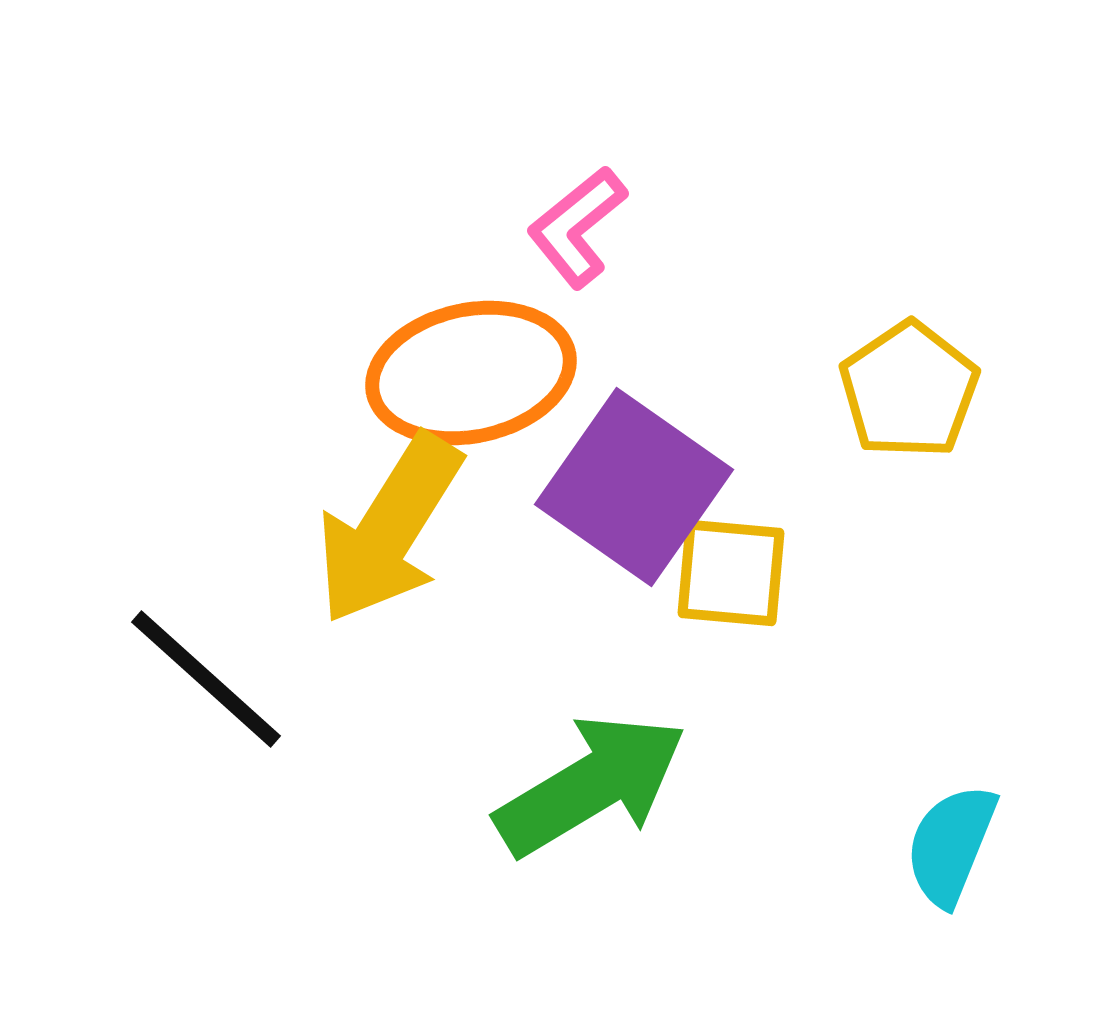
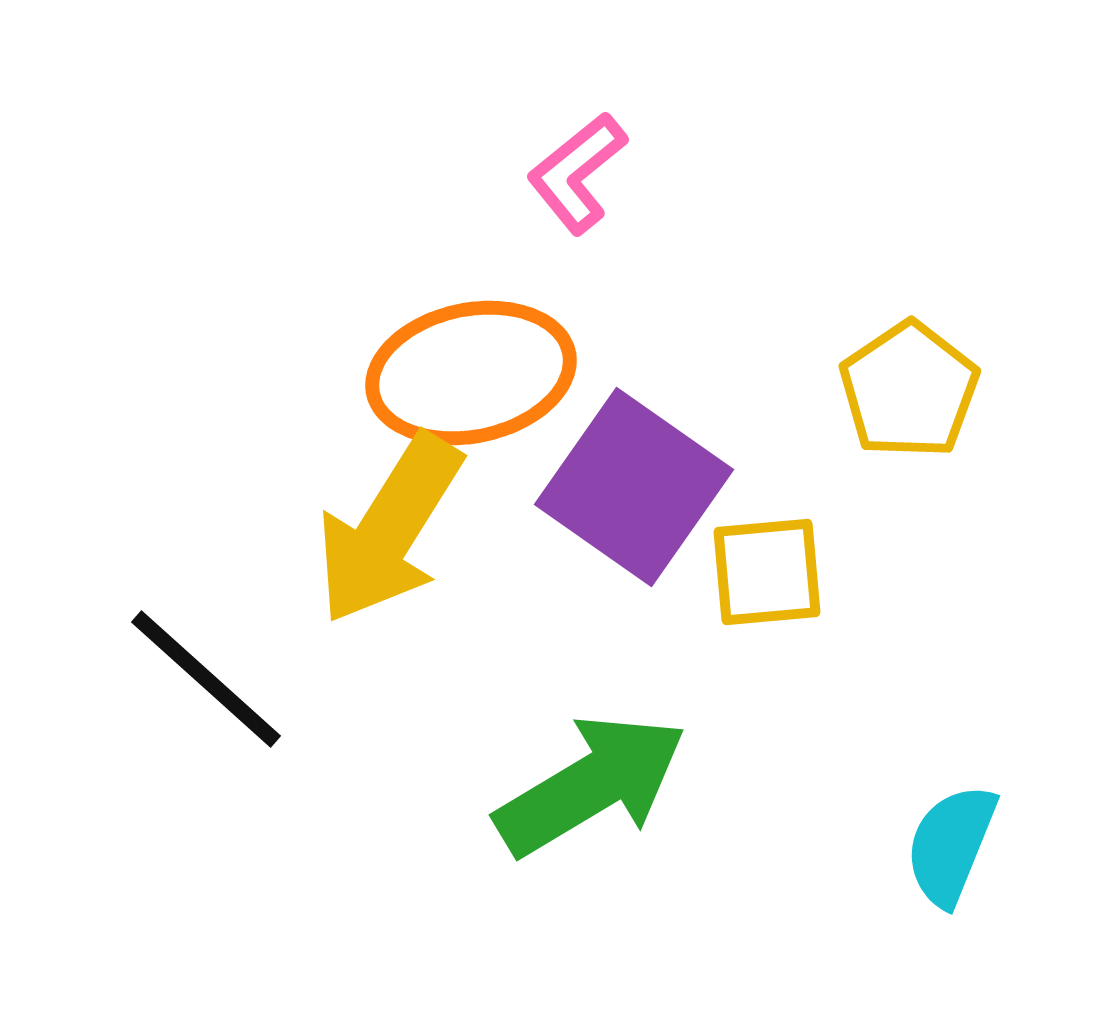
pink L-shape: moved 54 px up
yellow square: moved 36 px right, 1 px up; rotated 10 degrees counterclockwise
